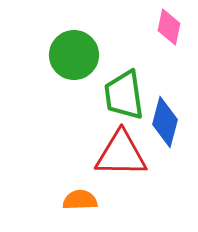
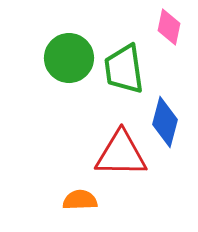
green circle: moved 5 px left, 3 px down
green trapezoid: moved 26 px up
